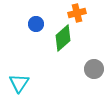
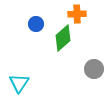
orange cross: moved 1 px down; rotated 12 degrees clockwise
